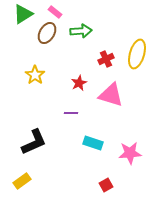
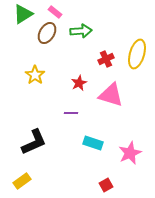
pink star: rotated 20 degrees counterclockwise
